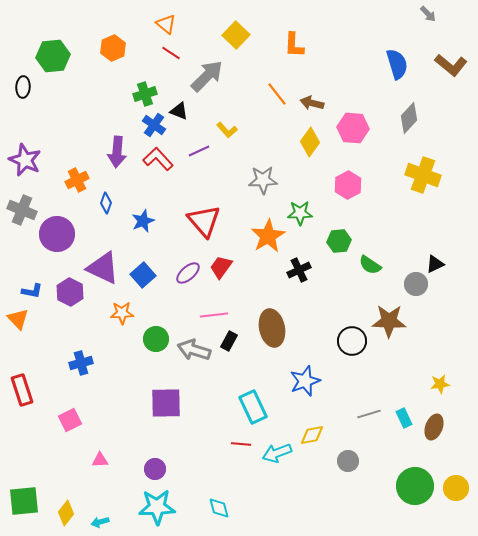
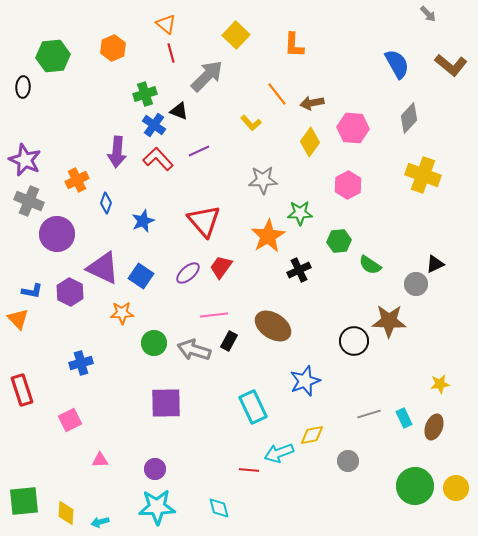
red line at (171, 53): rotated 42 degrees clockwise
blue semicircle at (397, 64): rotated 12 degrees counterclockwise
brown arrow at (312, 103): rotated 25 degrees counterclockwise
yellow L-shape at (227, 130): moved 24 px right, 7 px up
gray cross at (22, 210): moved 7 px right, 9 px up
blue square at (143, 275): moved 2 px left, 1 px down; rotated 15 degrees counterclockwise
brown ellipse at (272, 328): moved 1 px right, 2 px up; rotated 45 degrees counterclockwise
green circle at (156, 339): moved 2 px left, 4 px down
black circle at (352, 341): moved 2 px right
red line at (241, 444): moved 8 px right, 26 px down
cyan arrow at (277, 453): moved 2 px right
yellow diamond at (66, 513): rotated 35 degrees counterclockwise
